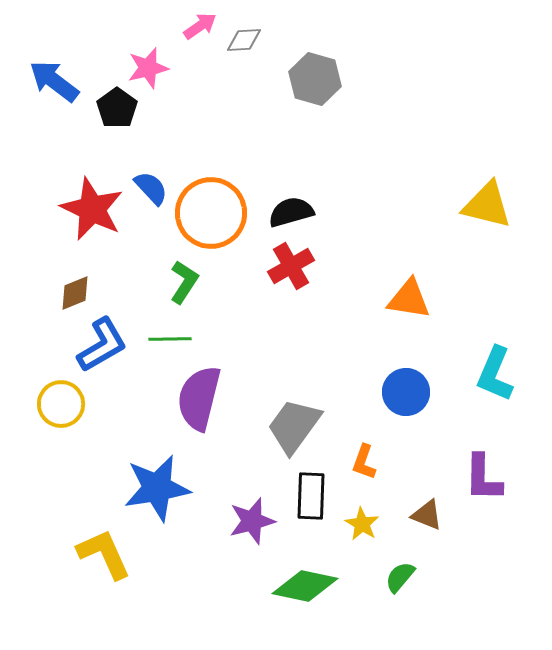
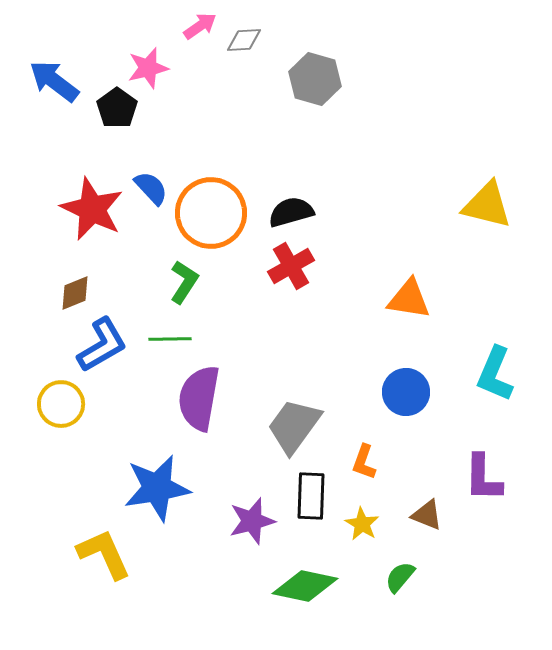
purple semicircle: rotated 4 degrees counterclockwise
